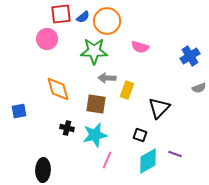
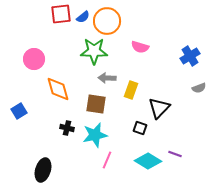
pink circle: moved 13 px left, 20 px down
yellow rectangle: moved 4 px right
blue square: rotated 21 degrees counterclockwise
black square: moved 7 px up
cyan diamond: rotated 60 degrees clockwise
black ellipse: rotated 15 degrees clockwise
